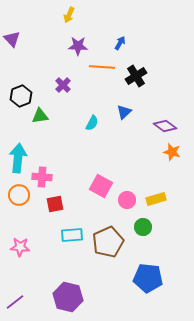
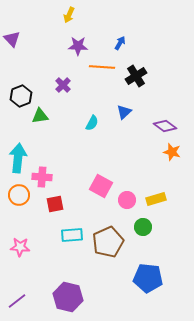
purple line: moved 2 px right, 1 px up
